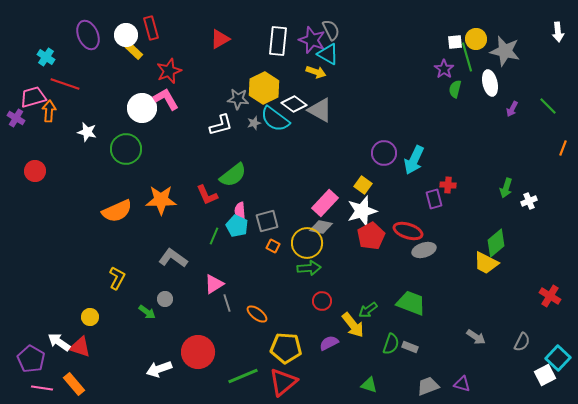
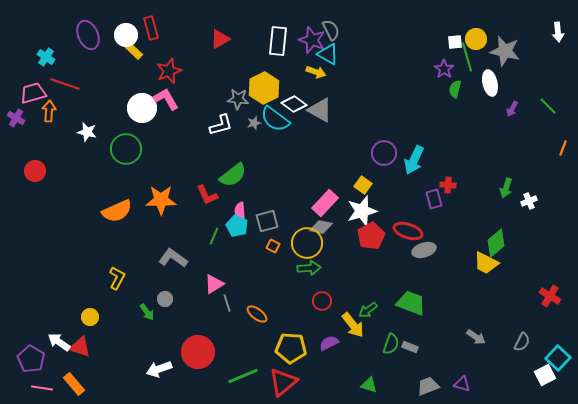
pink trapezoid at (33, 97): moved 4 px up
green arrow at (147, 312): rotated 18 degrees clockwise
yellow pentagon at (286, 348): moved 5 px right
